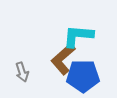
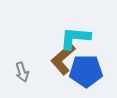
cyan L-shape: moved 3 px left, 2 px down
blue pentagon: moved 3 px right, 5 px up
